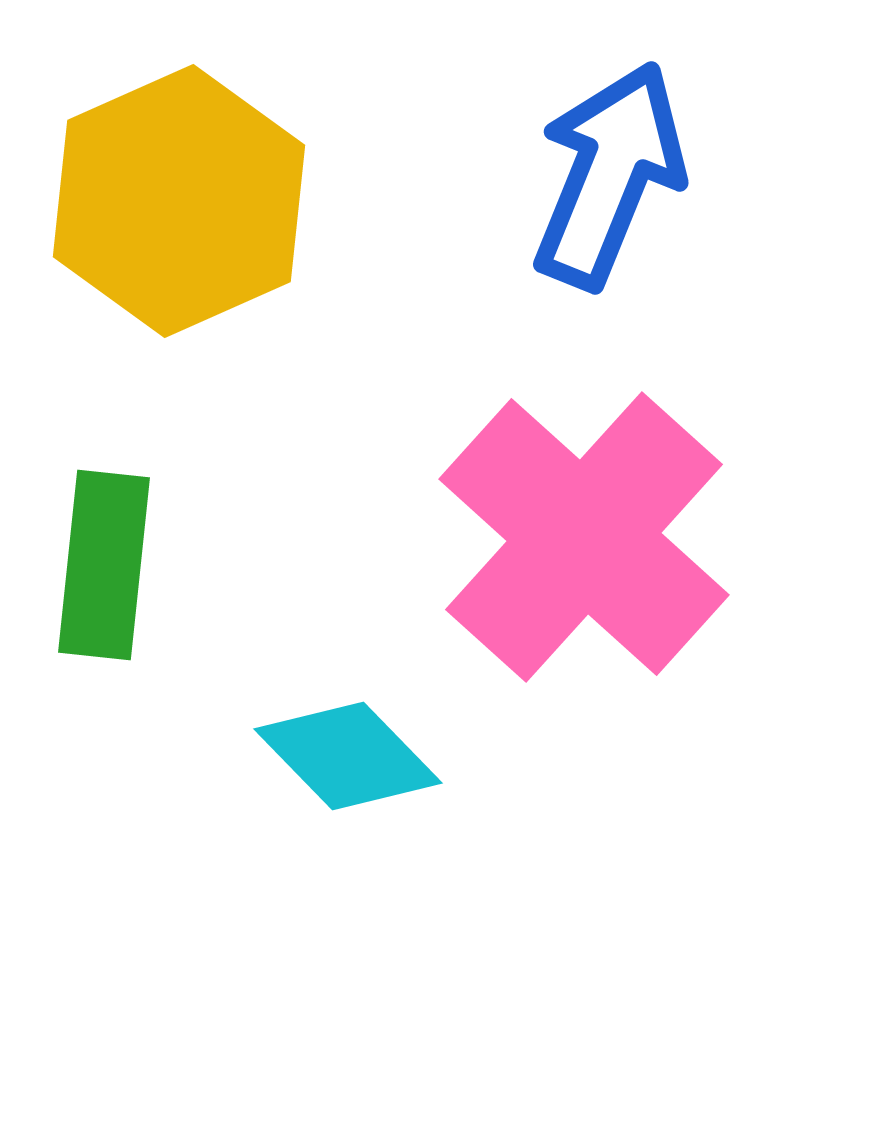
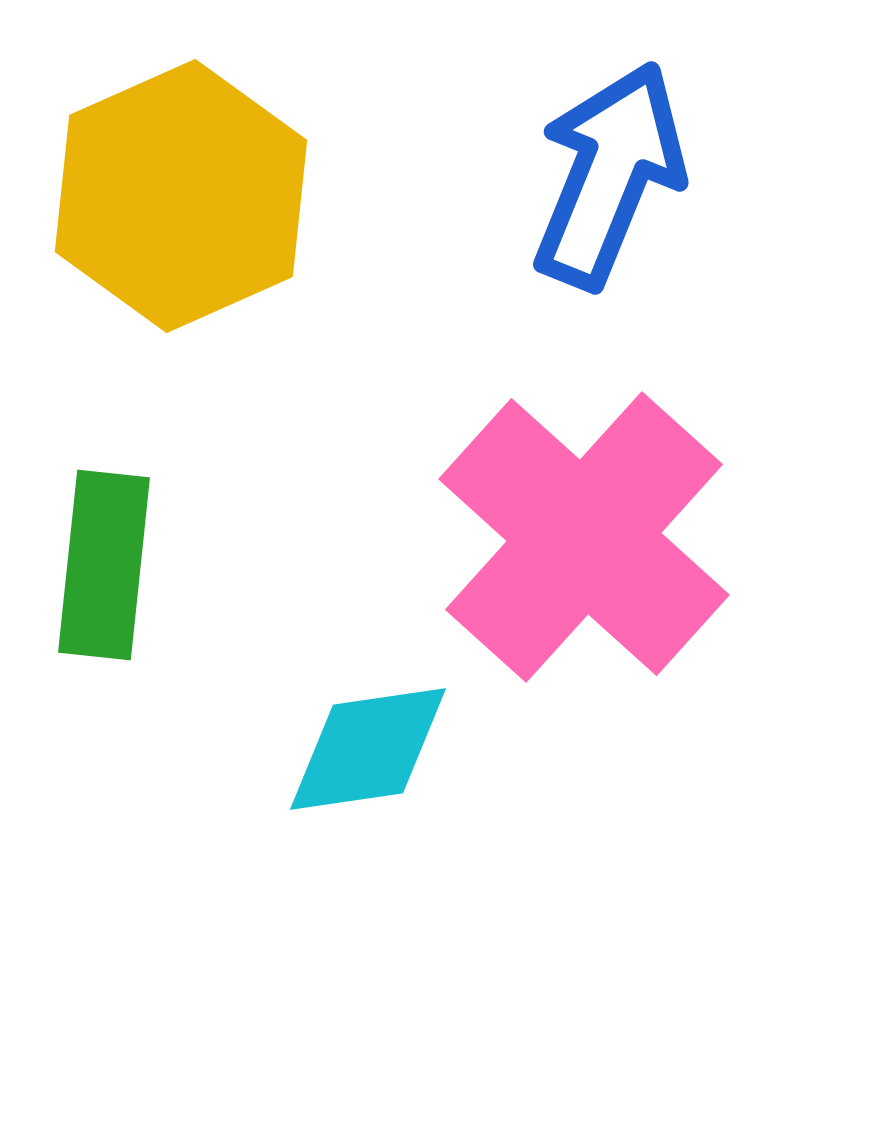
yellow hexagon: moved 2 px right, 5 px up
cyan diamond: moved 20 px right, 7 px up; rotated 54 degrees counterclockwise
